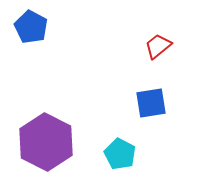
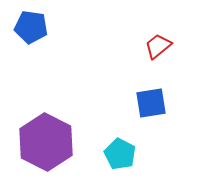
blue pentagon: rotated 20 degrees counterclockwise
